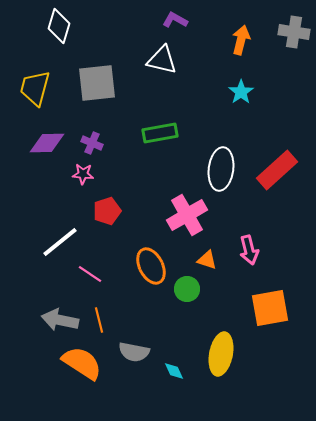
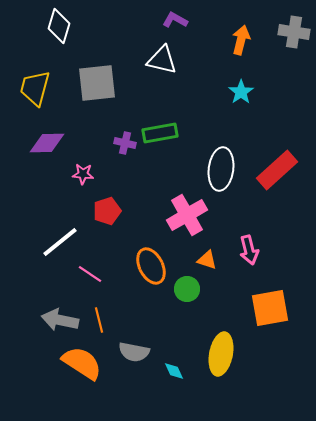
purple cross: moved 33 px right; rotated 10 degrees counterclockwise
